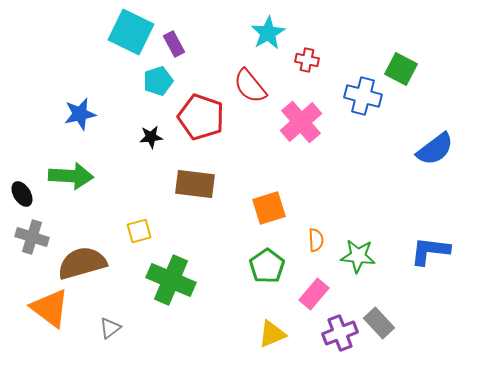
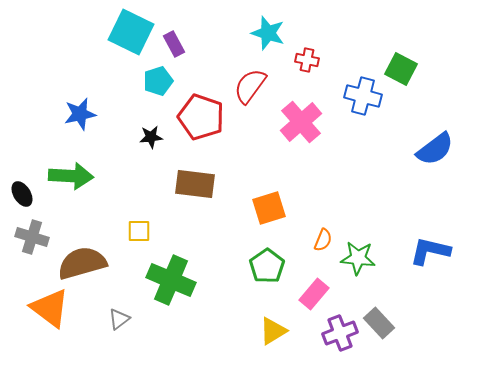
cyan star: rotated 24 degrees counterclockwise
red semicircle: rotated 75 degrees clockwise
yellow square: rotated 15 degrees clockwise
orange semicircle: moved 7 px right; rotated 25 degrees clockwise
blue L-shape: rotated 6 degrees clockwise
green star: moved 2 px down
gray triangle: moved 9 px right, 9 px up
yellow triangle: moved 1 px right, 3 px up; rotated 8 degrees counterclockwise
